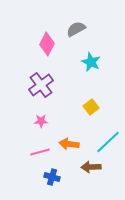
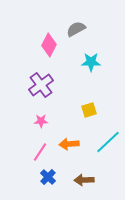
pink diamond: moved 2 px right, 1 px down
cyan star: rotated 24 degrees counterclockwise
yellow square: moved 2 px left, 3 px down; rotated 21 degrees clockwise
orange arrow: rotated 12 degrees counterclockwise
pink line: rotated 42 degrees counterclockwise
brown arrow: moved 7 px left, 13 px down
blue cross: moved 4 px left; rotated 28 degrees clockwise
